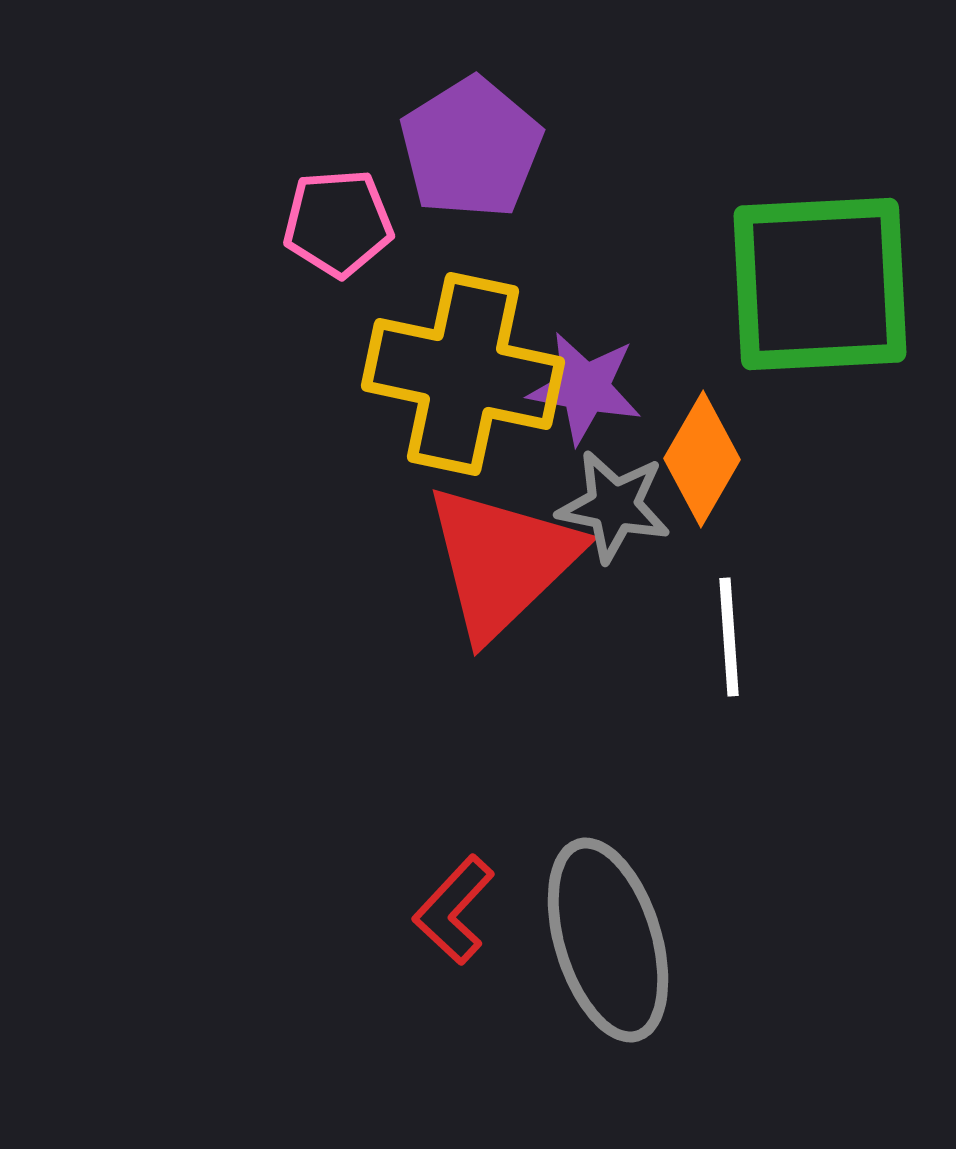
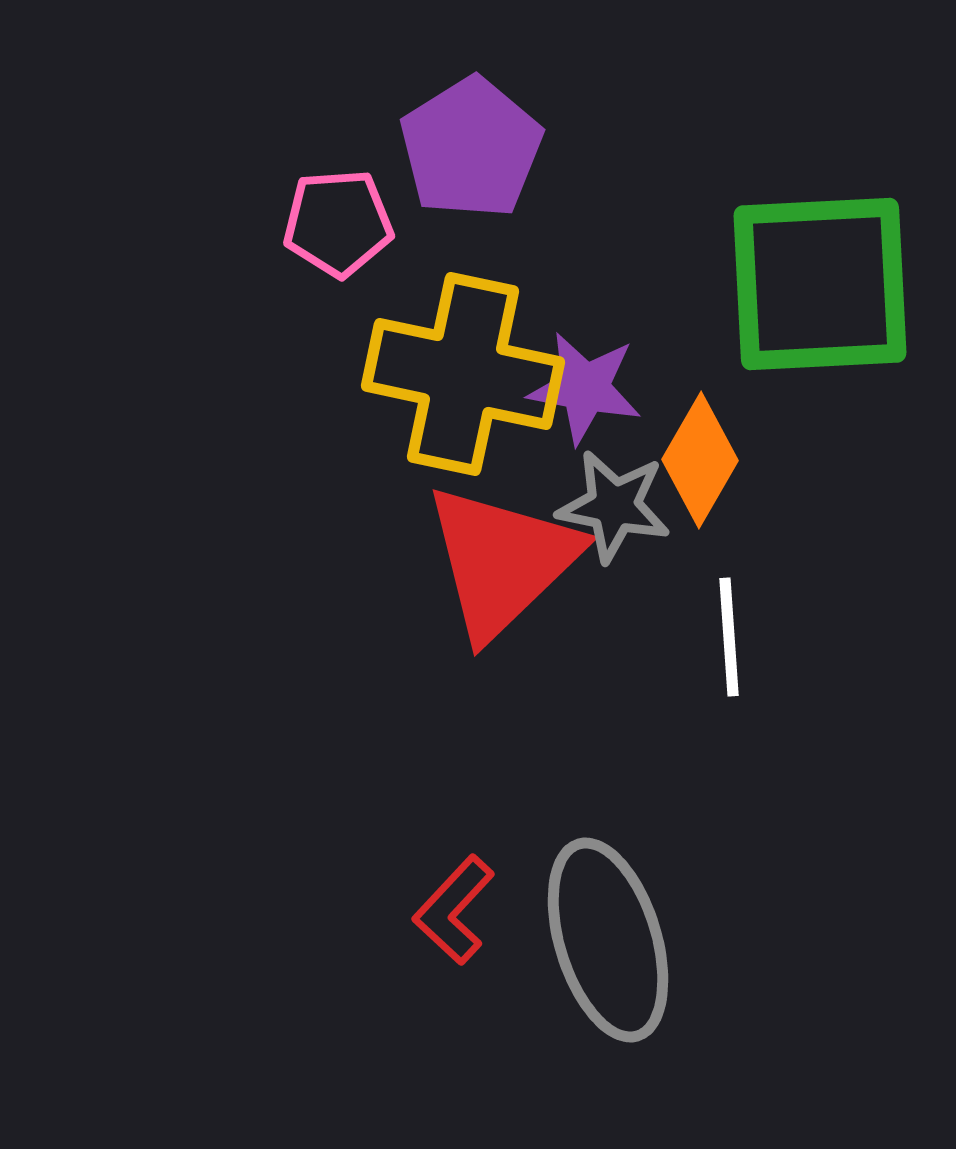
orange diamond: moved 2 px left, 1 px down
